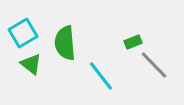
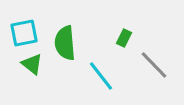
cyan square: moved 1 px right; rotated 20 degrees clockwise
green rectangle: moved 9 px left, 4 px up; rotated 42 degrees counterclockwise
green triangle: moved 1 px right
